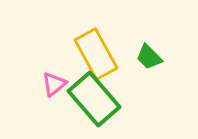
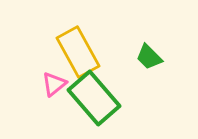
yellow rectangle: moved 18 px left, 2 px up
green rectangle: moved 1 px up
